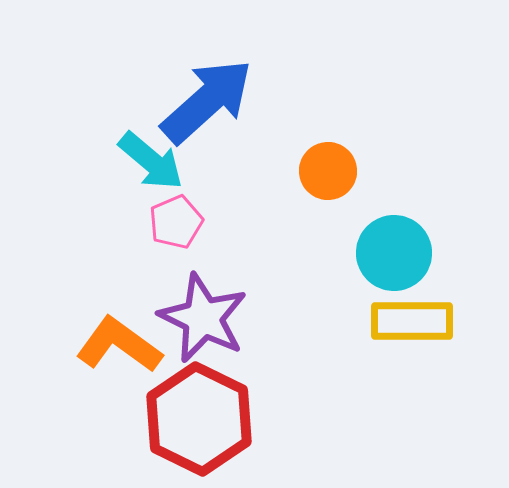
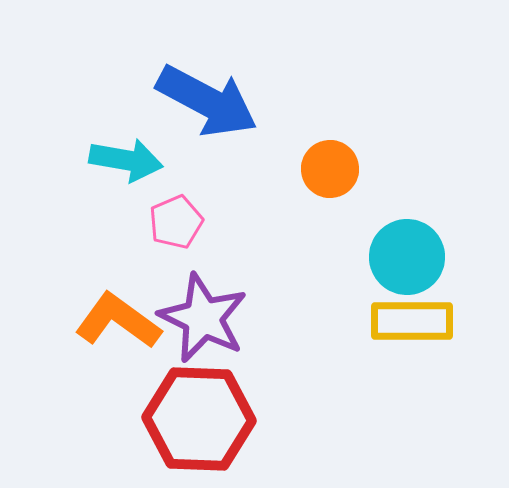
blue arrow: rotated 70 degrees clockwise
cyan arrow: moved 25 px left, 1 px up; rotated 30 degrees counterclockwise
orange circle: moved 2 px right, 2 px up
cyan circle: moved 13 px right, 4 px down
orange L-shape: moved 1 px left, 24 px up
red hexagon: rotated 24 degrees counterclockwise
